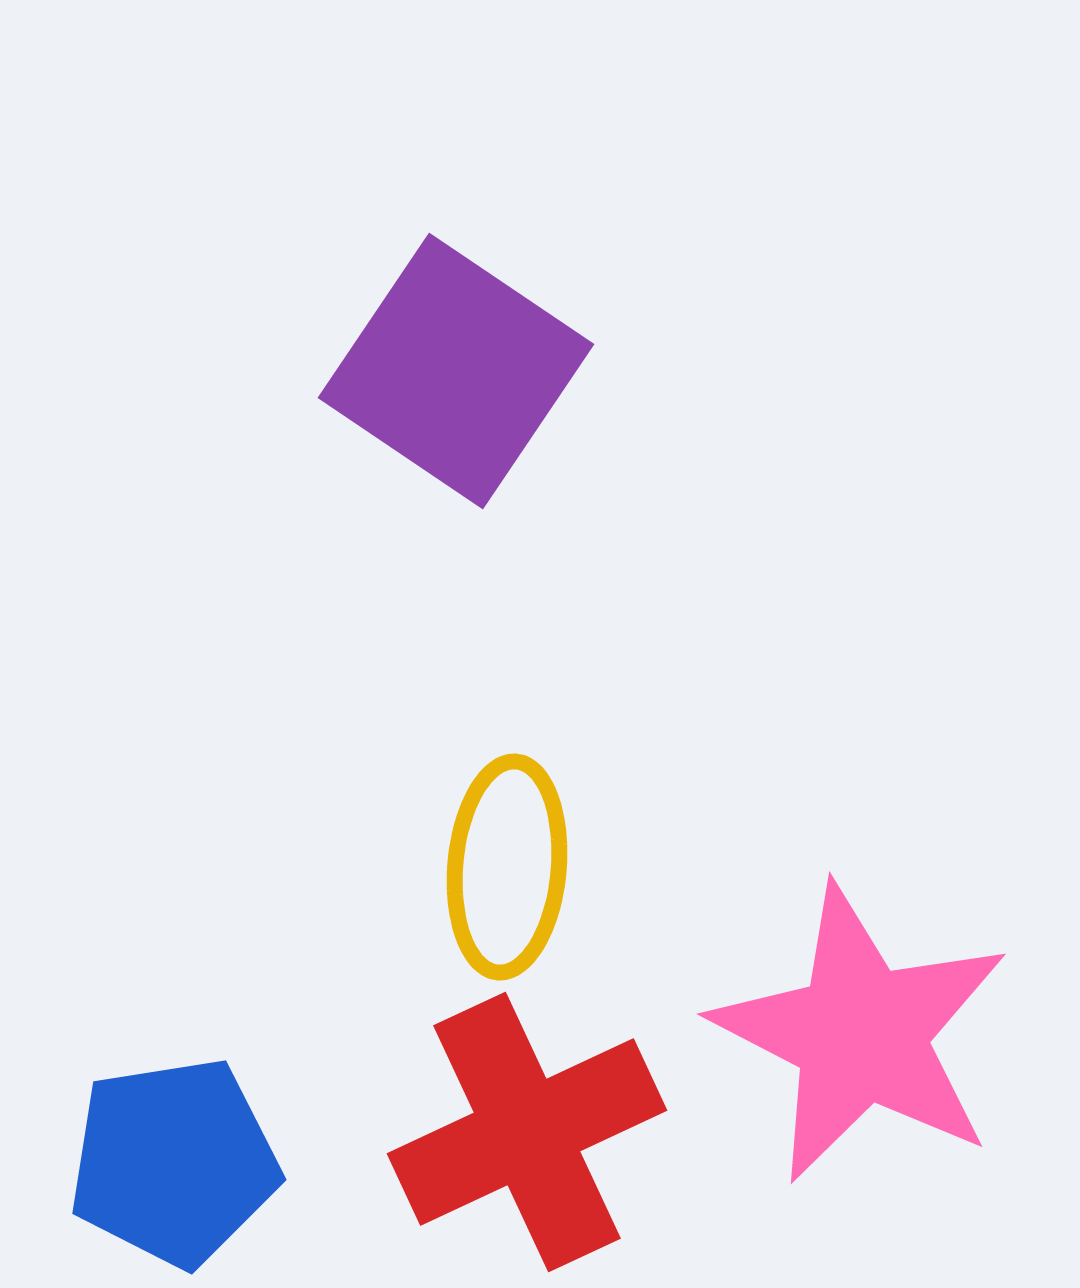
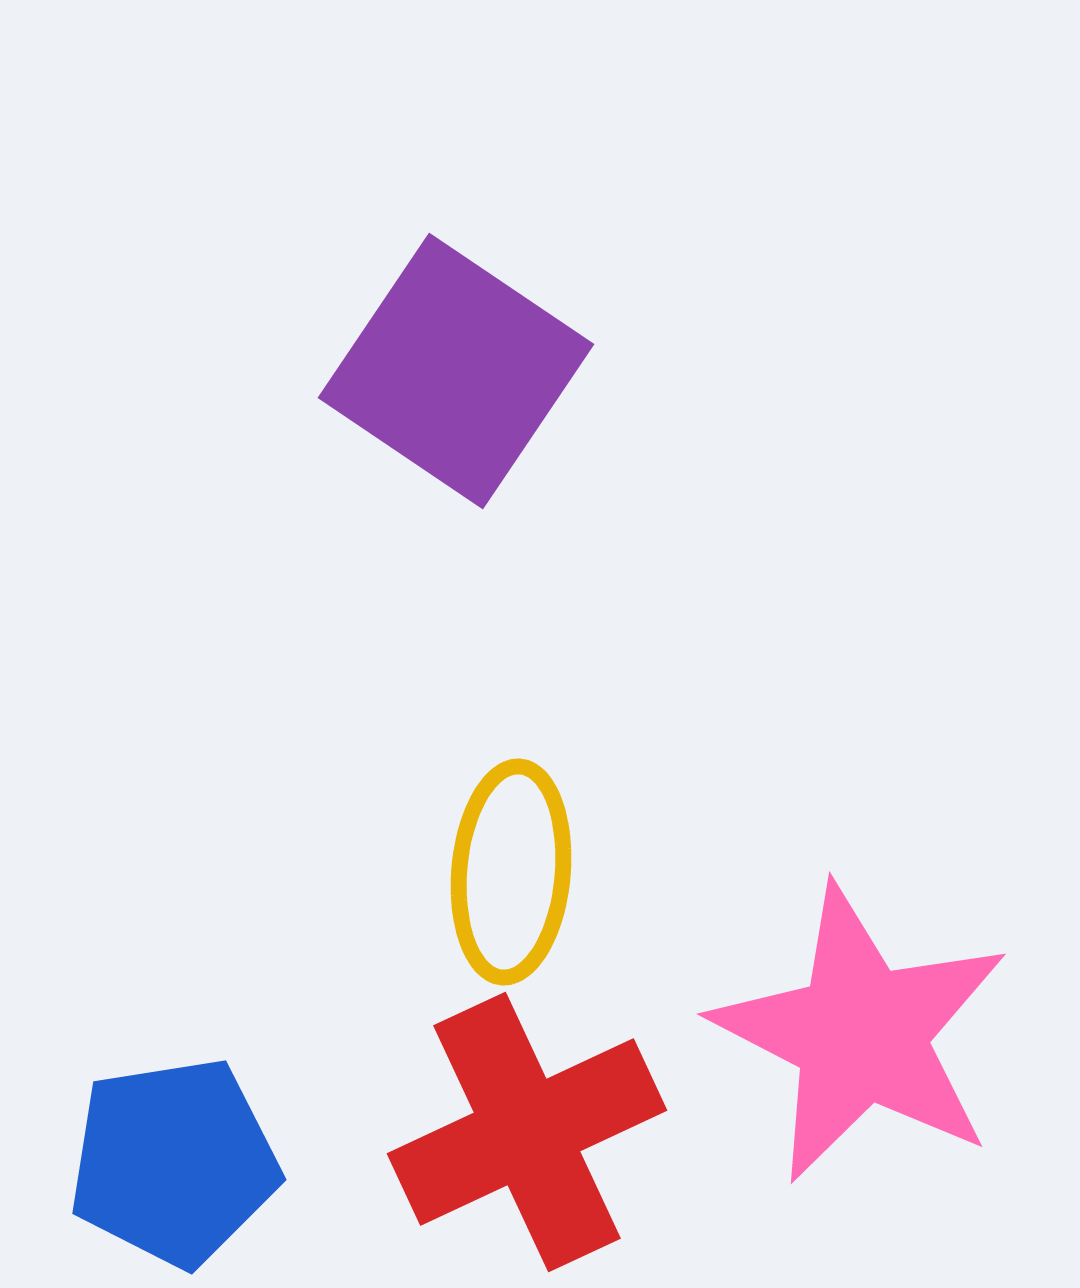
yellow ellipse: moved 4 px right, 5 px down
